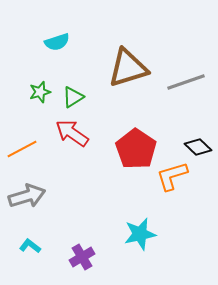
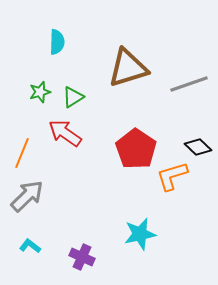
cyan semicircle: rotated 70 degrees counterclockwise
gray line: moved 3 px right, 2 px down
red arrow: moved 7 px left
orange line: moved 4 px down; rotated 40 degrees counterclockwise
gray arrow: rotated 27 degrees counterclockwise
purple cross: rotated 35 degrees counterclockwise
